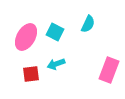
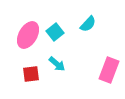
cyan semicircle: rotated 18 degrees clockwise
cyan square: rotated 24 degrees clockwise
pink ellipse: moved 2 px right, 2 px up
cyan arrow: moved 1 px right; rotated 120 degrees counterclockwise
